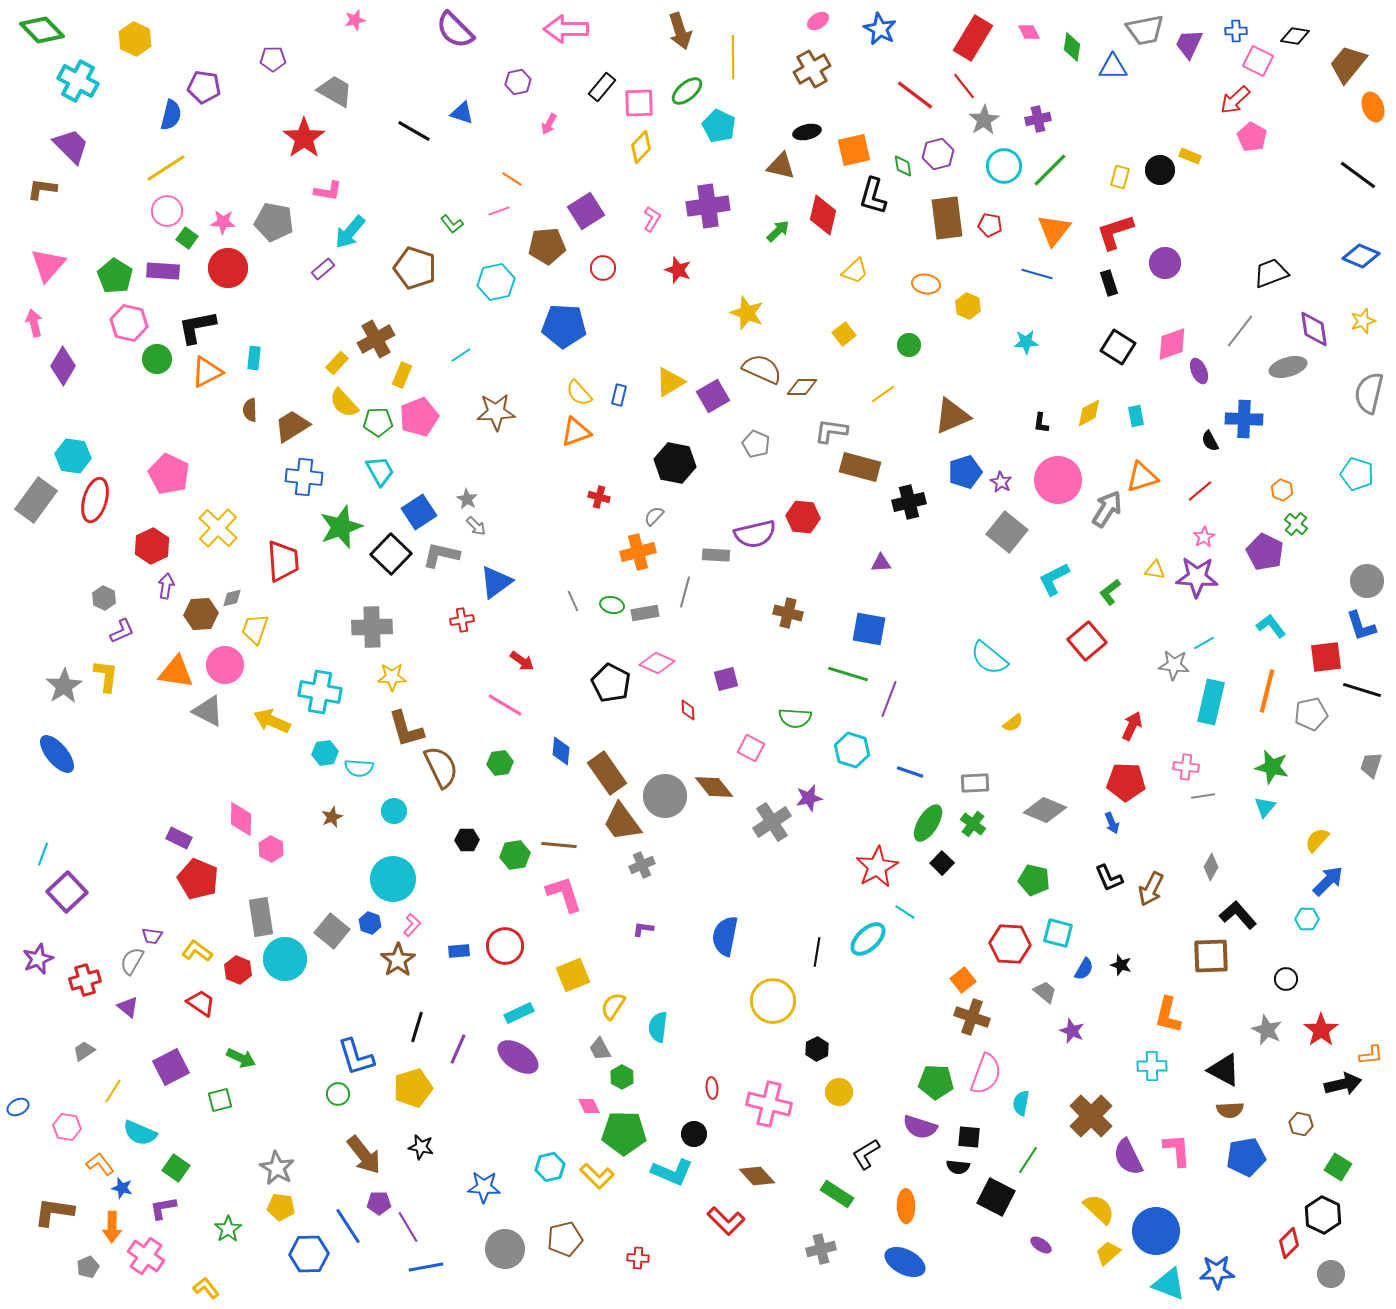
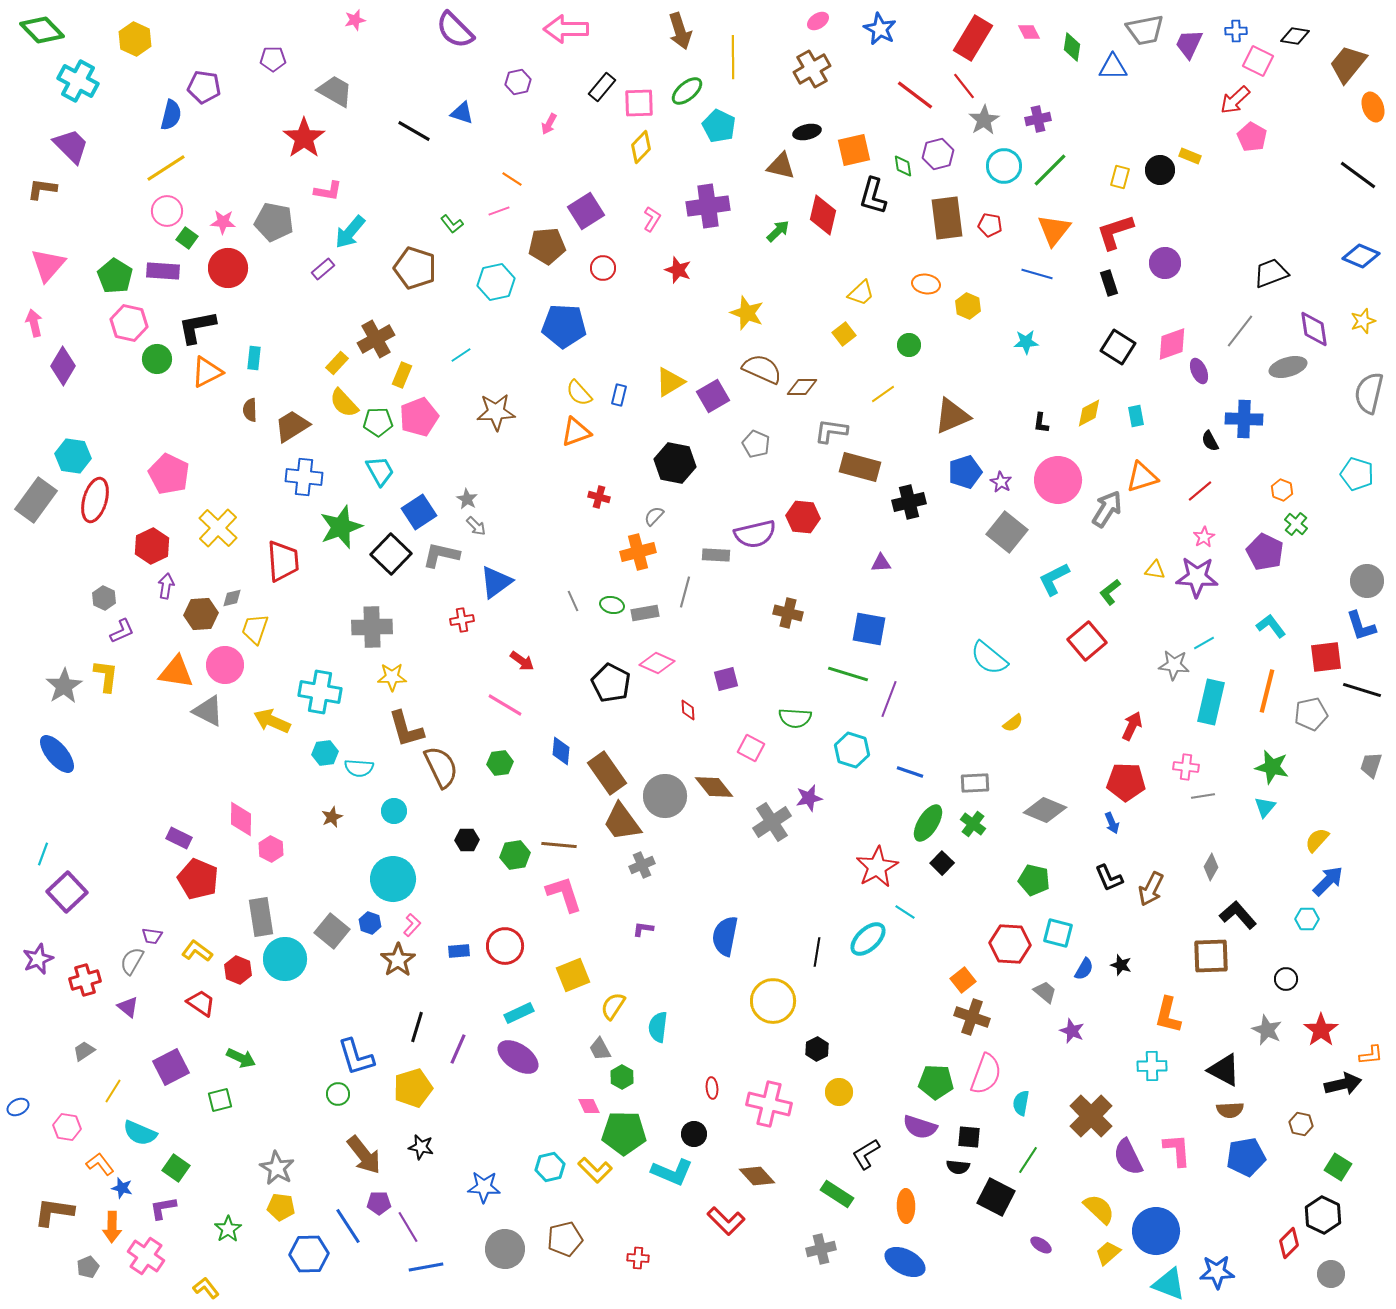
yellow trapezoid at (855, 271): moved 6 px right, 22 px down
yellow L-shape at (597, 1176): moved 2 px left, 6 px up
